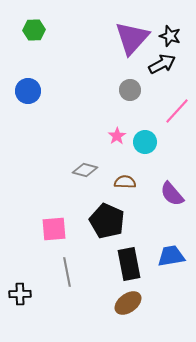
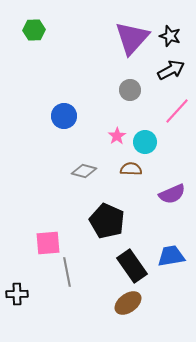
black arrow: moved 9 px right, 6 px down
blue circle: moved 36 px right, 25 px down
gray diamond: moved 1 px left, 1 px down
brown semicircle: moved 6 px right, 13 px up
purple semicircle: rotated 72 degrees counterclockwise
pink square: moved 6 px left, 14 px down
black rectangle: moved 3 px right, 2 px down; rotated 24 degrees counterclockwise
black cross: moved 3 px left
